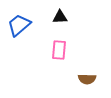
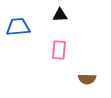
black triangle: moved 2 px up
blue trapezoid: moved 1 px left, 2 px down; rotated 35 degrees clockwise
